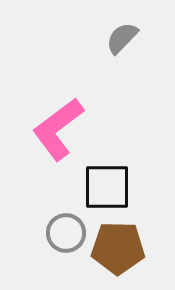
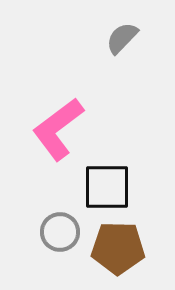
gray circle: moved 6 px left, 1 px up
